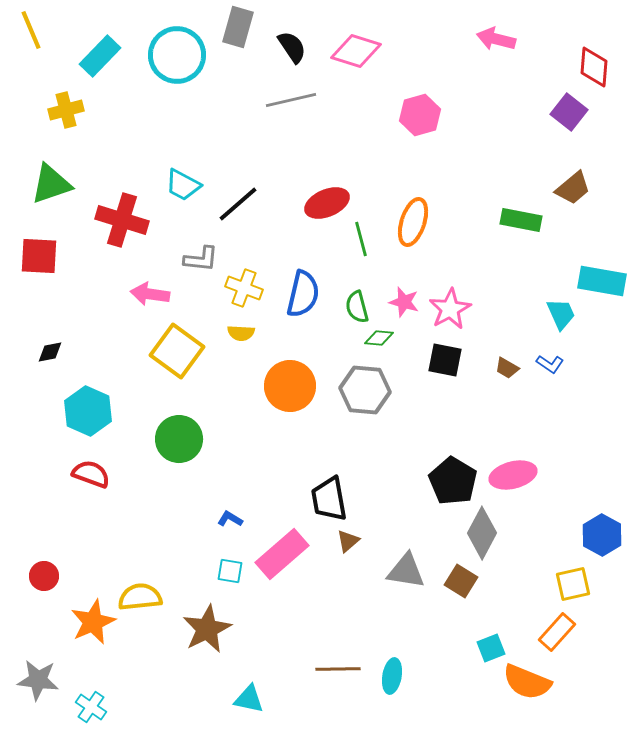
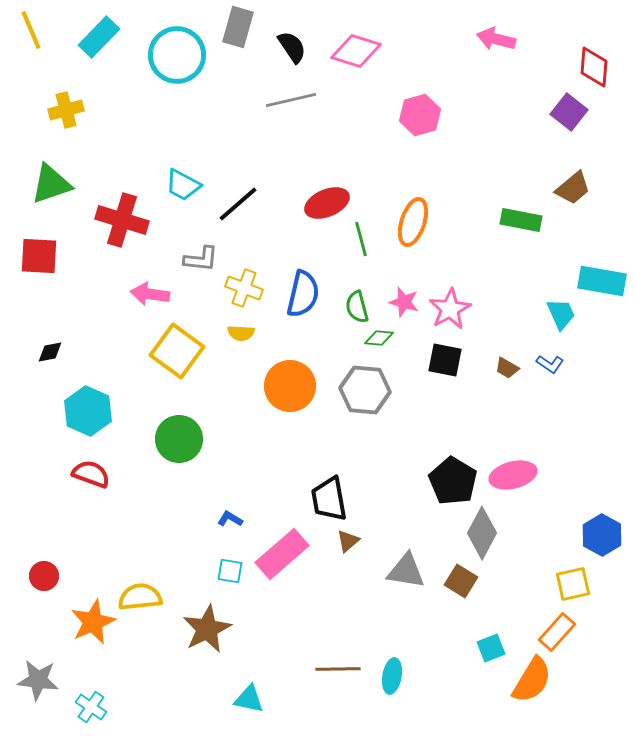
cyan rectangle at (100, 56): moved 1 px left, 19 px up
orange semicircle at (527, 682): moved 5 px right, 2 px up; rotated 81 degrees counterclockwise
